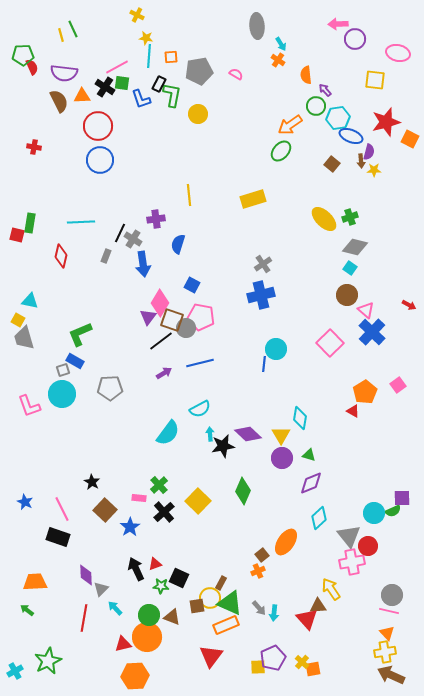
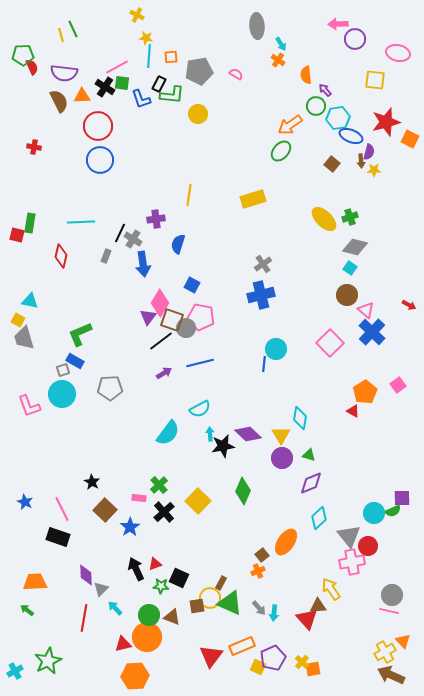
green L-shape at (172, 95): rotated 85 degrees clockwise
yellow line at (189, 195): rotated 15 degrees clockwise
orange rectangle at (226, 625): moved 16 px right, 21 px down
orange triangle at (387, 633): moved 16 px right, 8 px down
yellow cross at (385, 652): rotated 20 degrees counterclockwise
yellow square at (258, 667): rotated 28 degrees clockwise
